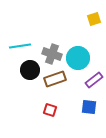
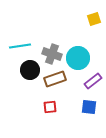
purple rectangle: moved 1 px left, 1 px down
red square: moved 3 px up; rotated 24 degrees counterclockwise
